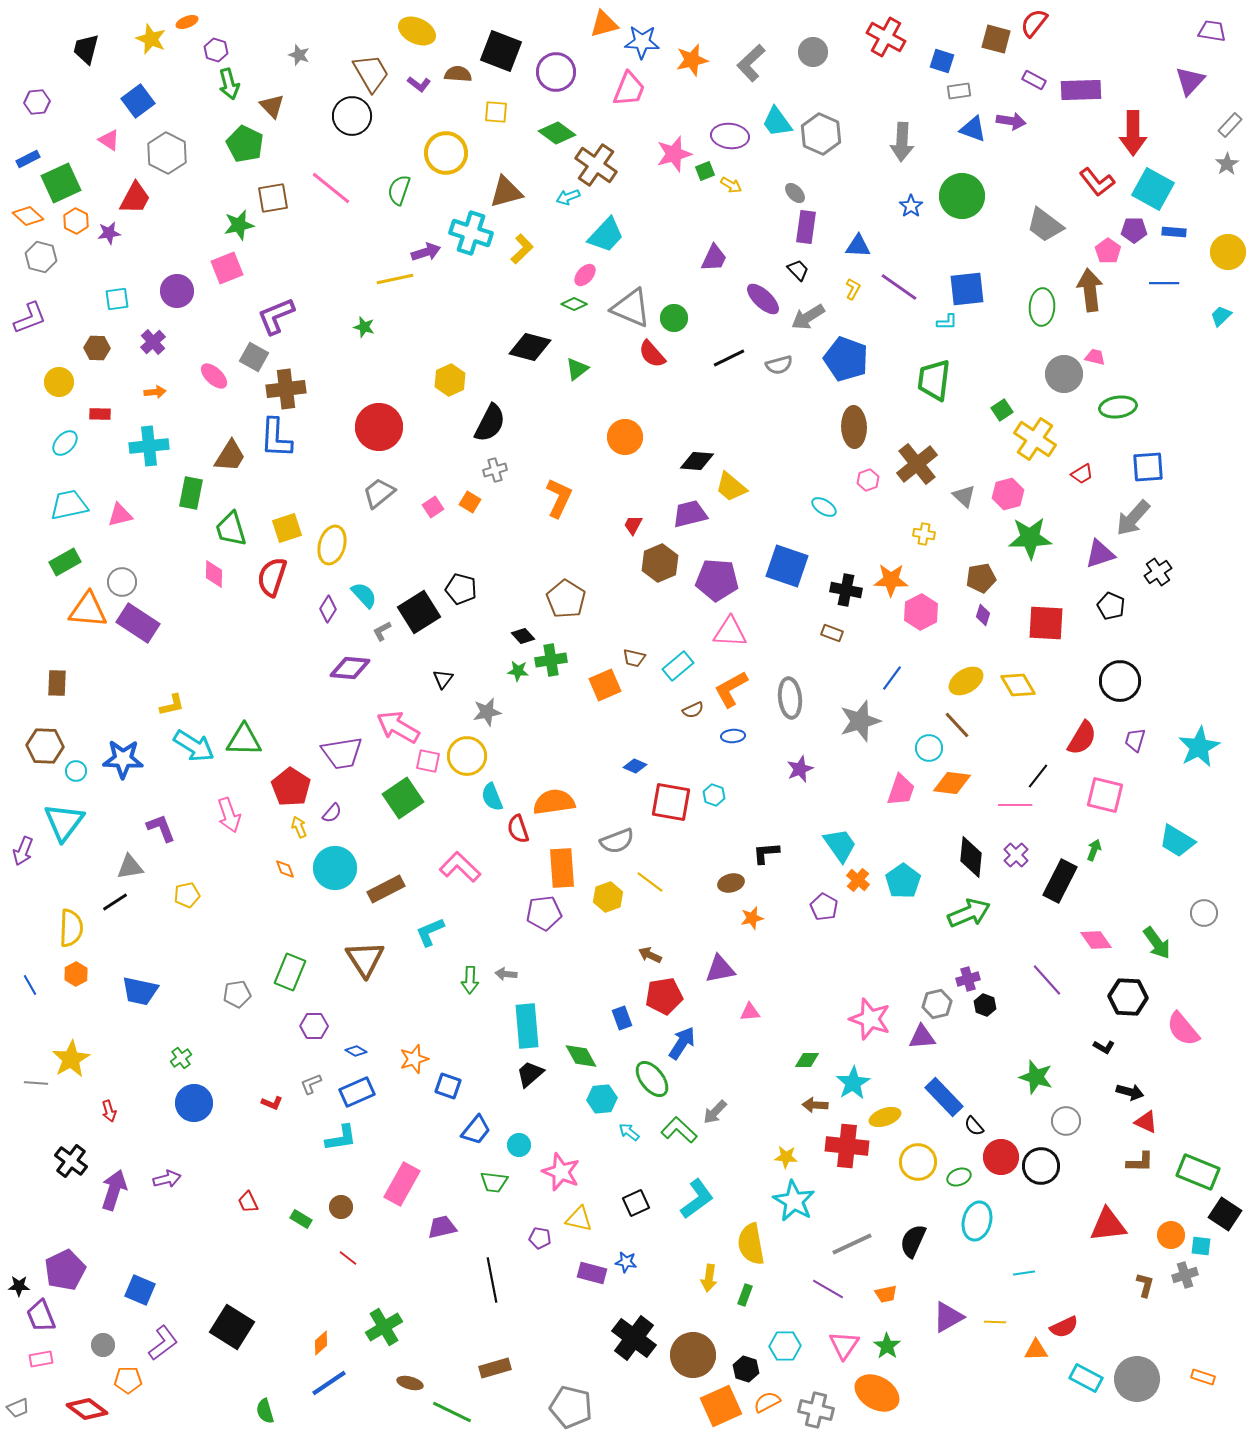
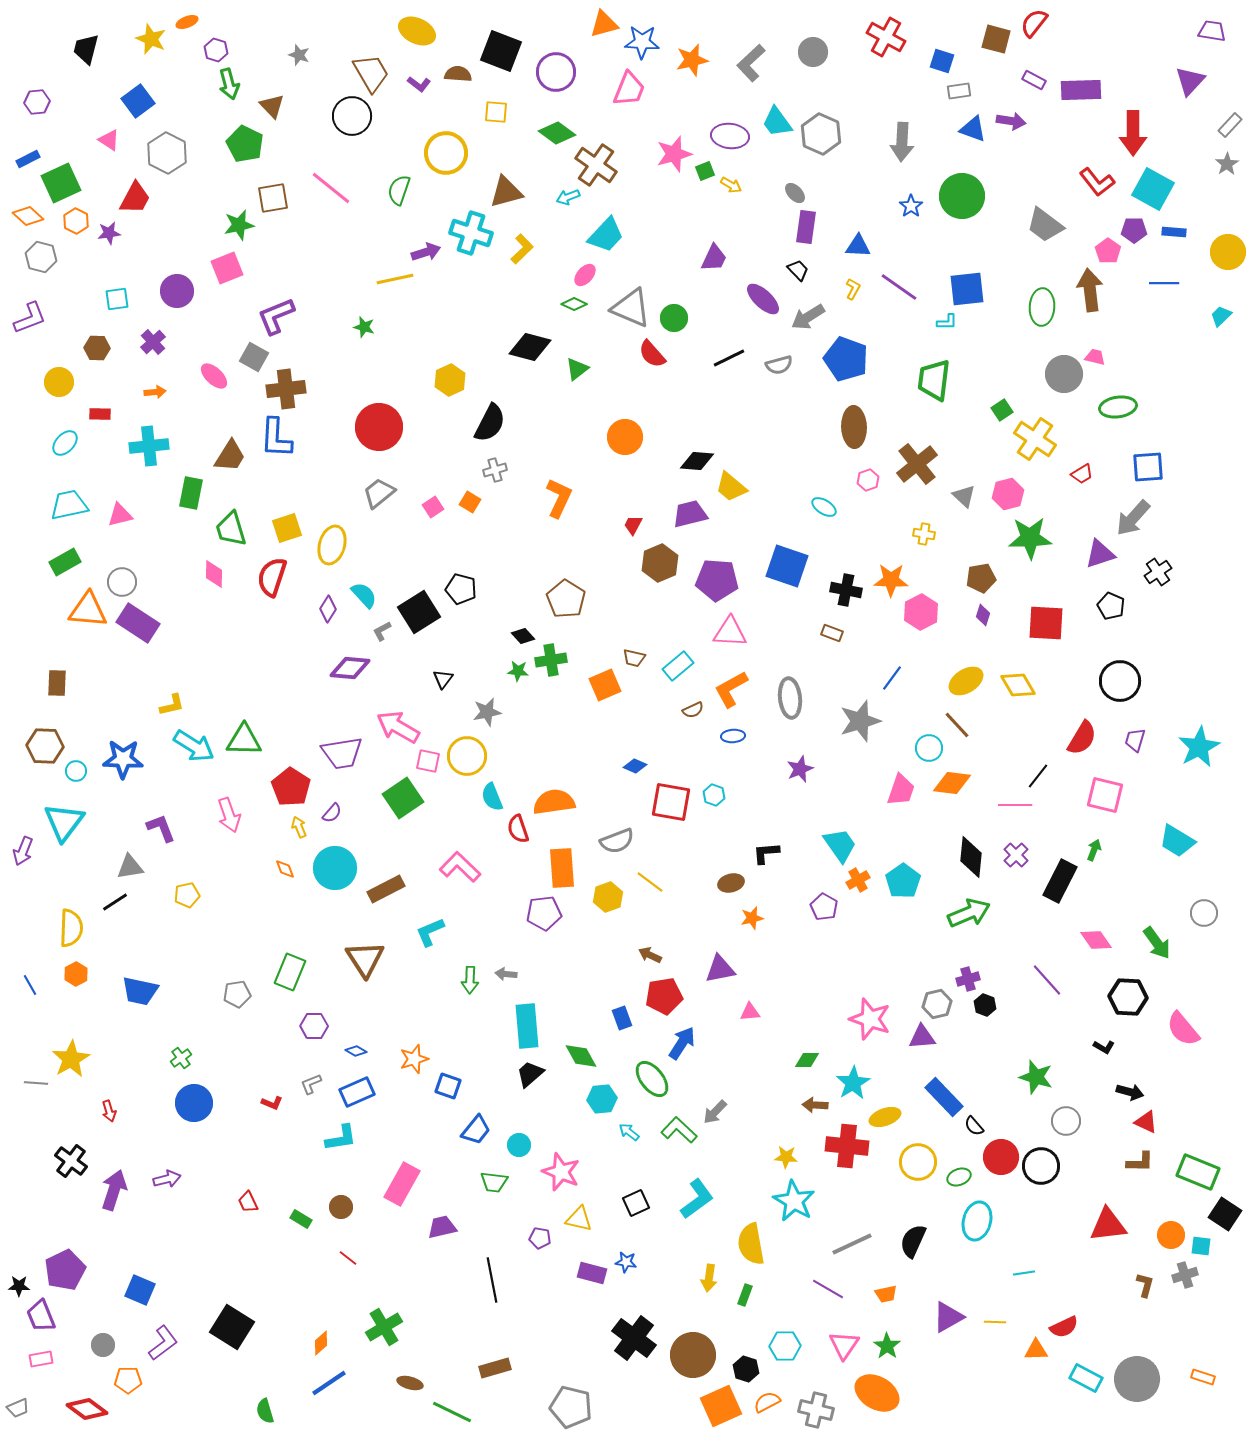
orange cross at (858, 880): rotated 20 degrees clockwise
